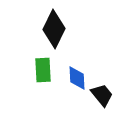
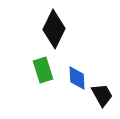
green rectangle: rotated 15 degrees counterclockwise
black trapezoid: rotated 10 degrees clockwise
